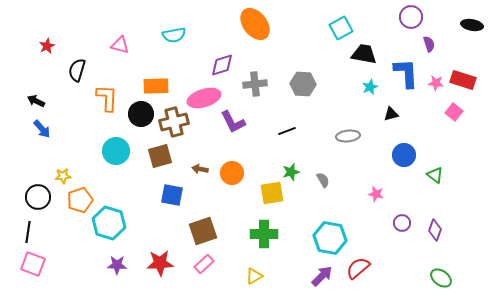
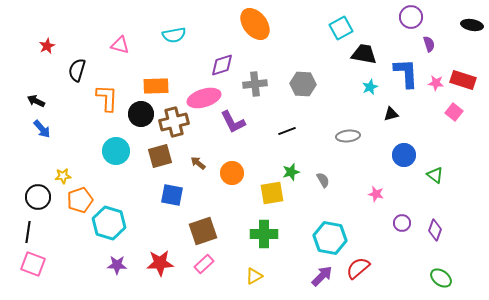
brown arrow at (200, 169): moved 2 px left, 6 px up; rotated 28 degrees clockwise
